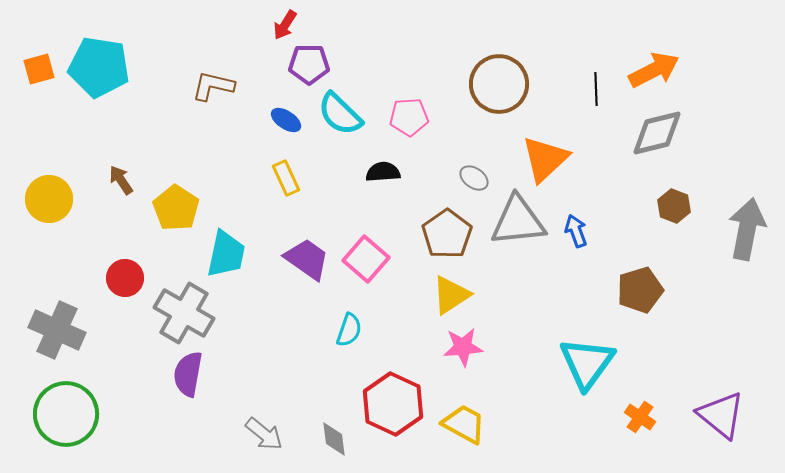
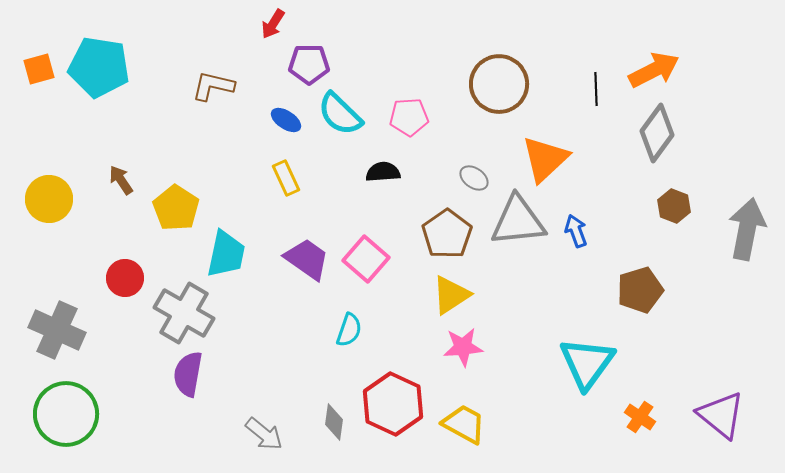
red arrow at (285, 25): moved 12 px left, 1 px up
gray diamond at (657, 133): rotated 40 degrees counterclockwise
gray diamond at (334, 439): moved 17 px up; rotated 15 degrees clockwise
